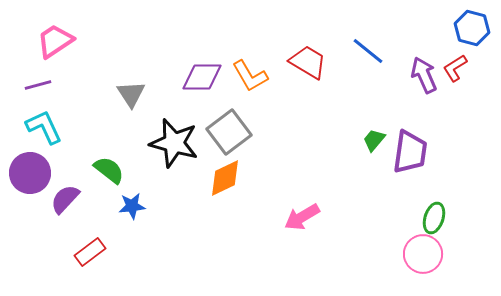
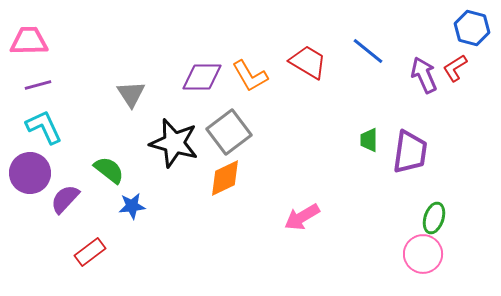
pink trapezoid: moved 26 px left; rotated 33 degrees clockwise
green trapezoid: moved 5 px left; rotated 40 degrees counterclockwise
